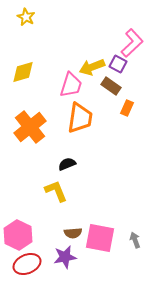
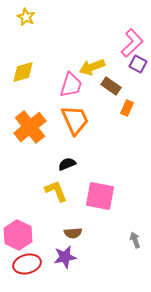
purple square: moved 20 px right
orange trapezoid: moved 5 px left, 2 px down; rotated 32 degrees counterclockwise
pink square: moved 42 px up
red ellipse: rotated 8 degrees clockwise
